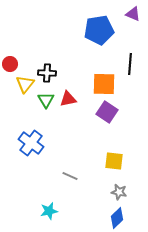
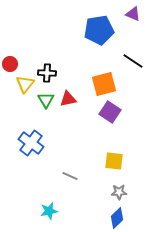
black line: moved 3 px right, 3 px up; rotated 60 degrees counterclockwise
orange square: rotated 15 degrees counterclockwise
purple square: moved 3 px right
gray star: rotated 14 degrees counterclockwise
